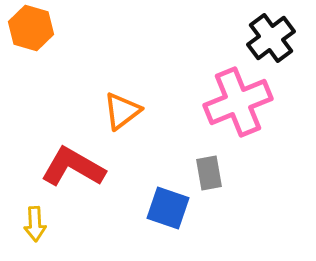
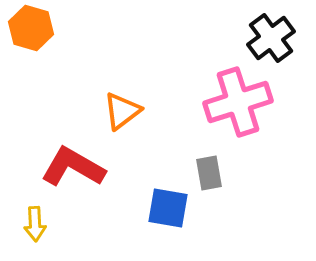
pink cross: rotated 4 degrees clockwise
blue square: rotated 9 degrees counterclockwise
